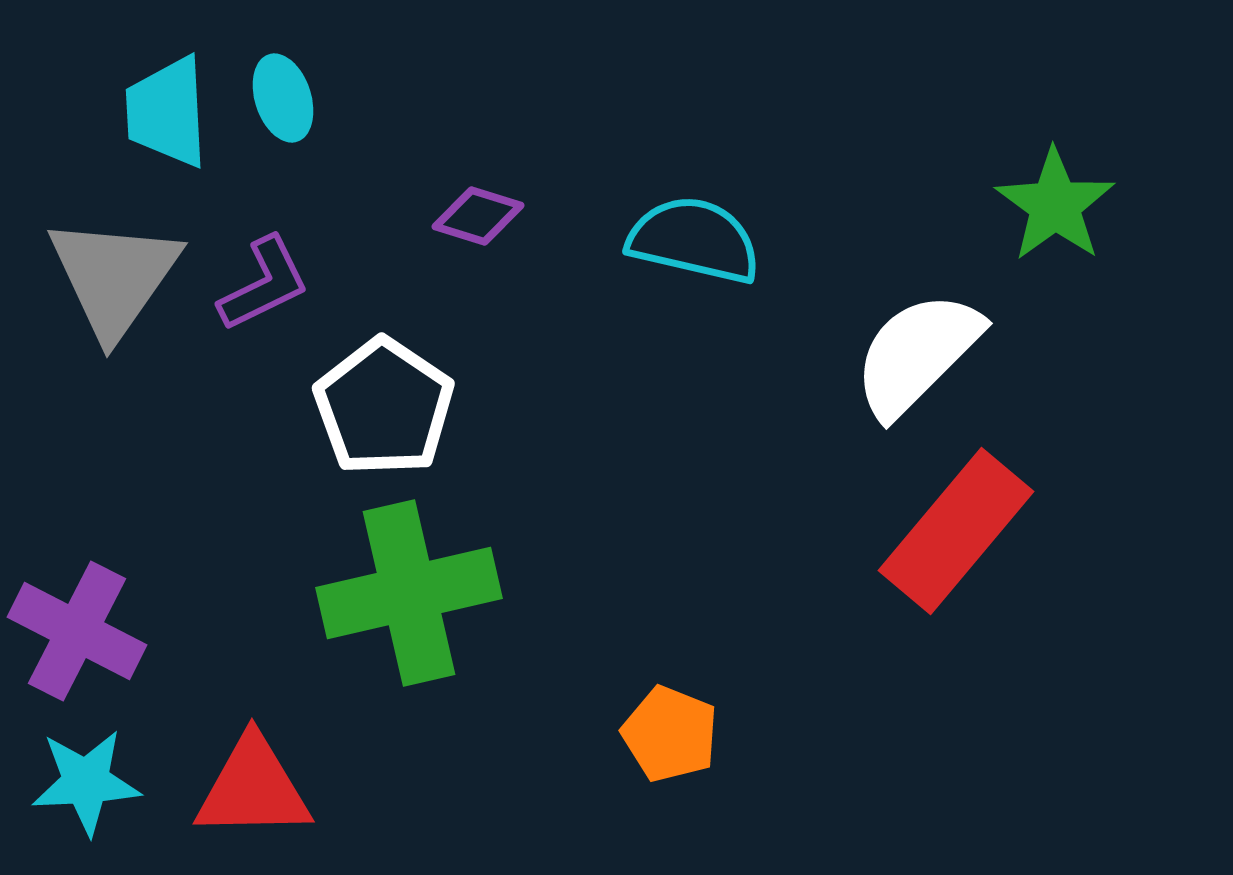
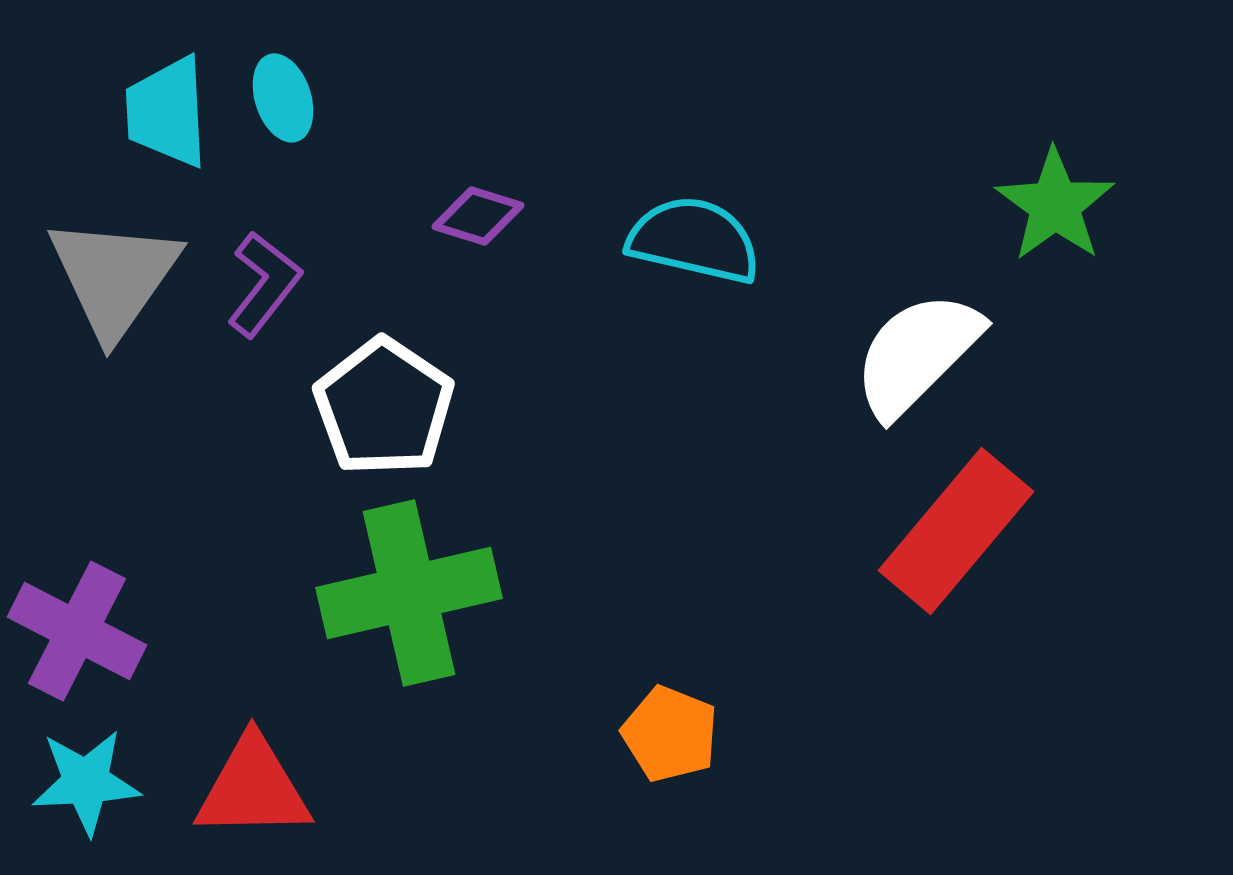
purple L-shape: rotated 26 degrees counterclockwise
